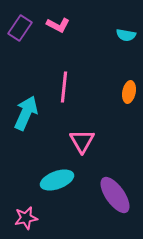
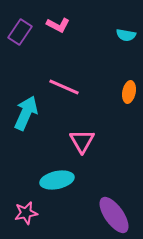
purple rectangle: moved 4 px down
pink line: rotated 72 degrees counterclockwise
cyan ellipse: rotated 8 degrees clockwise
purple ellipse: moved 1 px left, 20 px down
pink star: moved 5 px up
